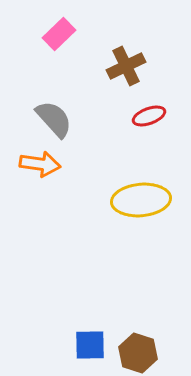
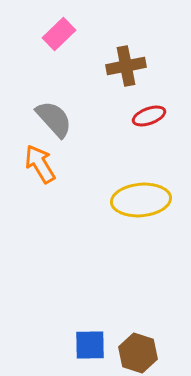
brown cross: rotated 15 degrees clockwise
orange arrow: rotated 129 degrees counterclockwise
